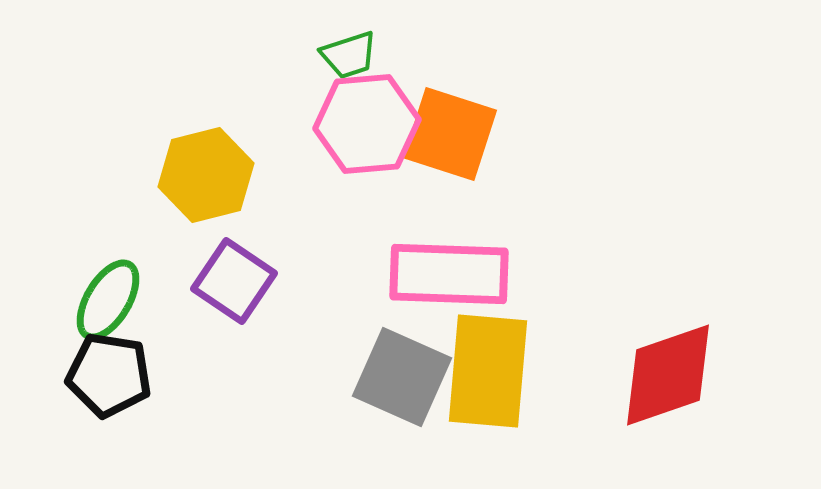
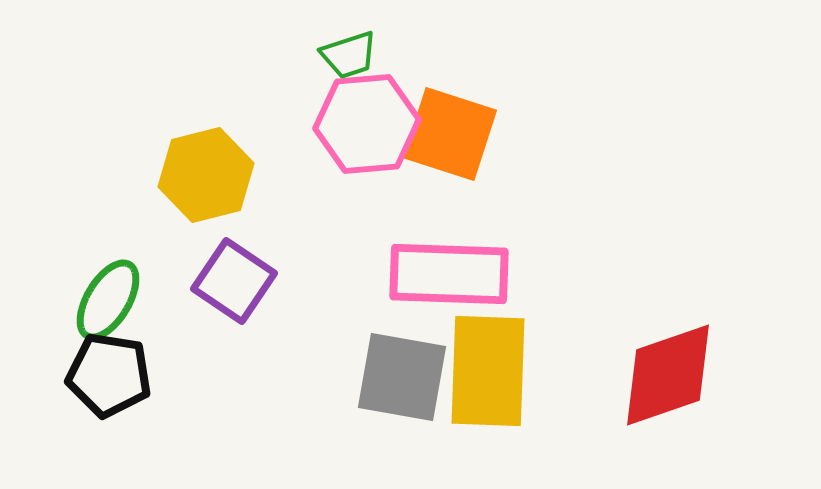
yellow rectangle: rotated 3 degrees counterclockwise
gray square: rotated 14 degrees counterclockwise
